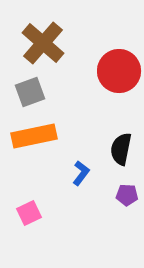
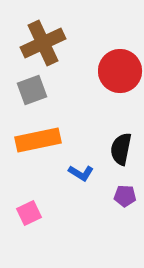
brown cross: rotated 24 degrees clockwise
red circle: moved 1 px right
gray square: moved 2 px right, 2 px up
orange rectangle: moved 4 px right, 4 px down
blue L-shape: rotated 85 degrees clockwise
purple pentagon: moved 2 px left, 1 px down
